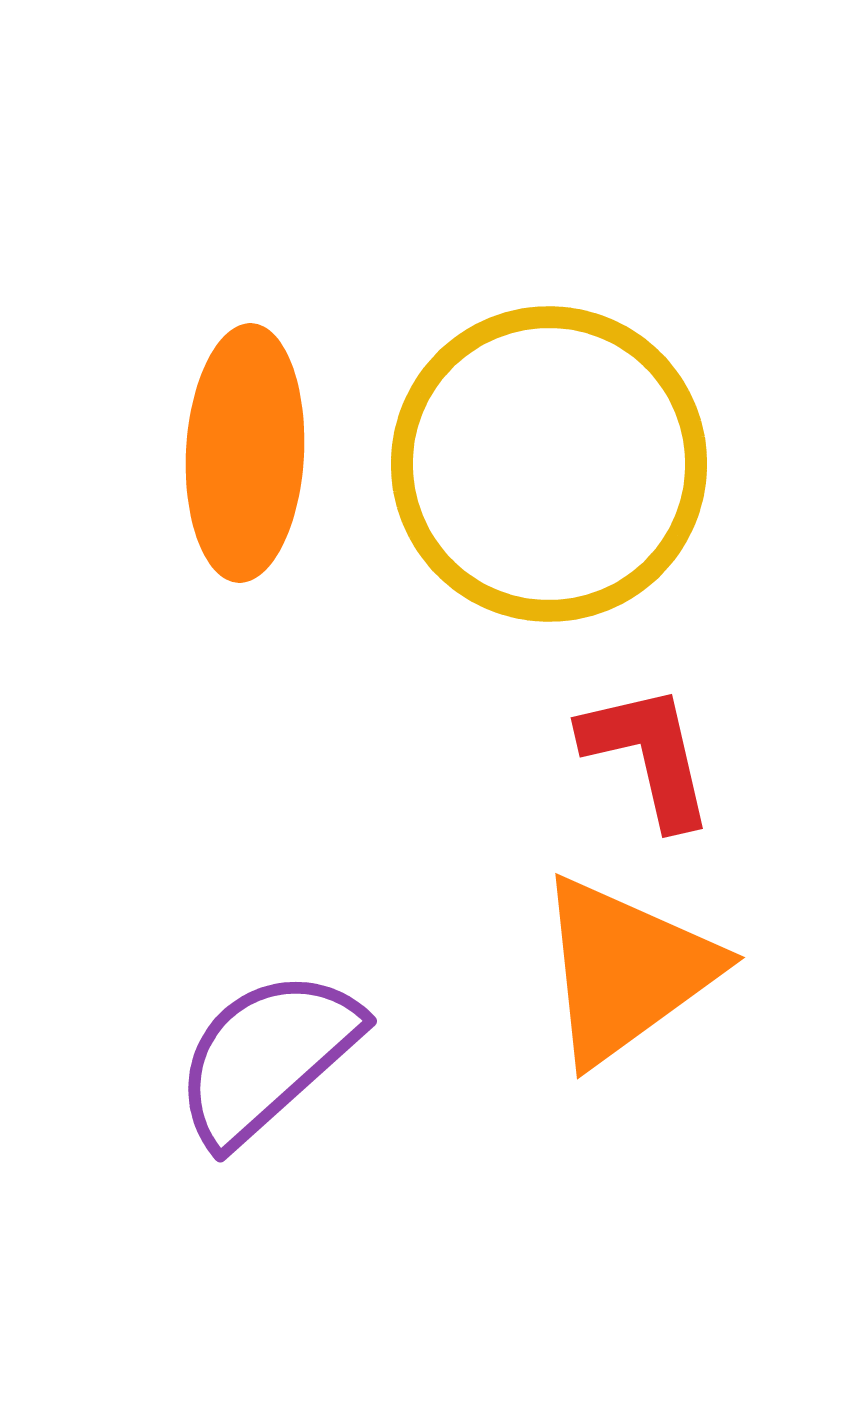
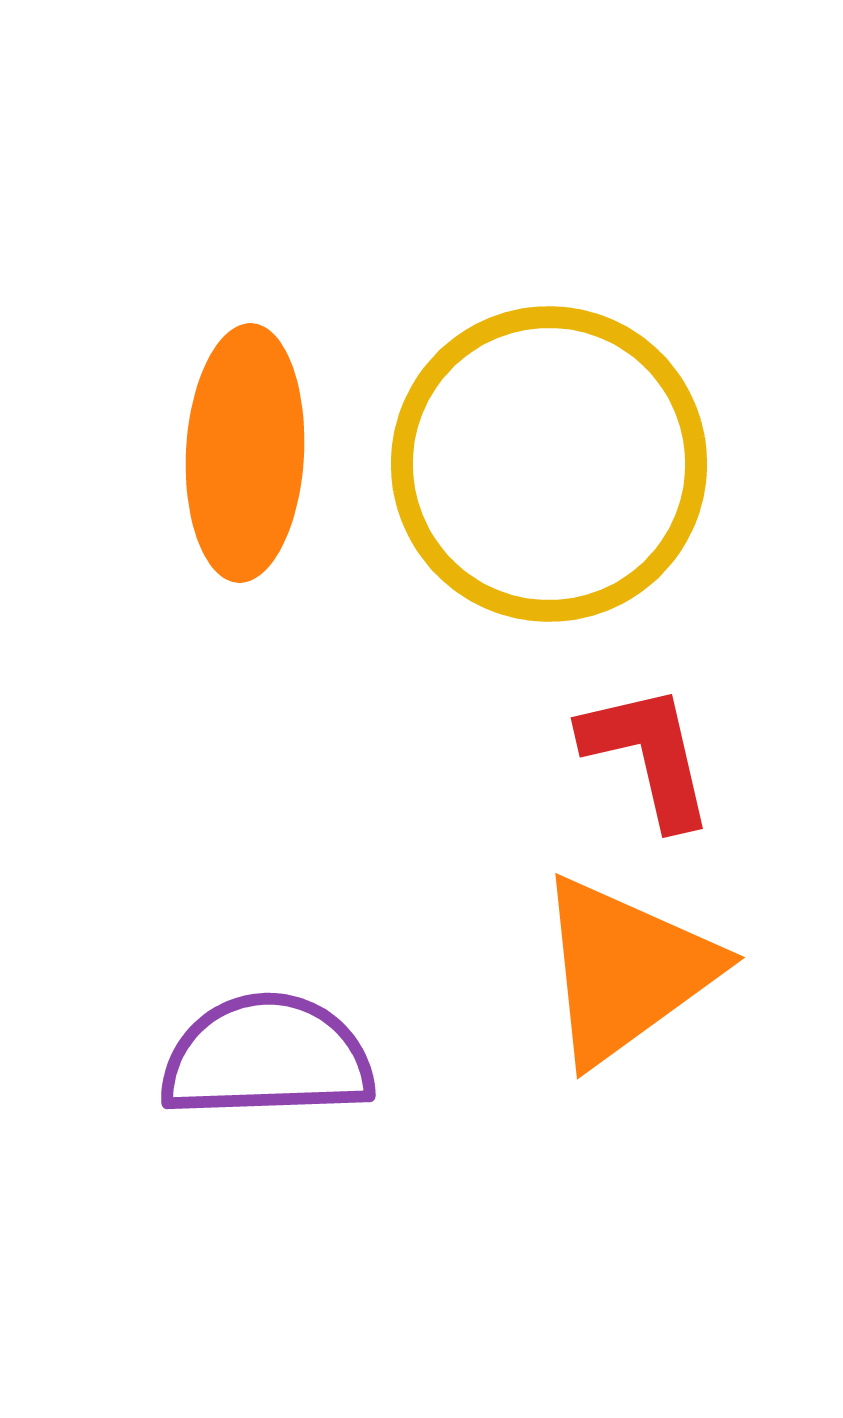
purple semicircle: rotated 40 degrees clockwise
